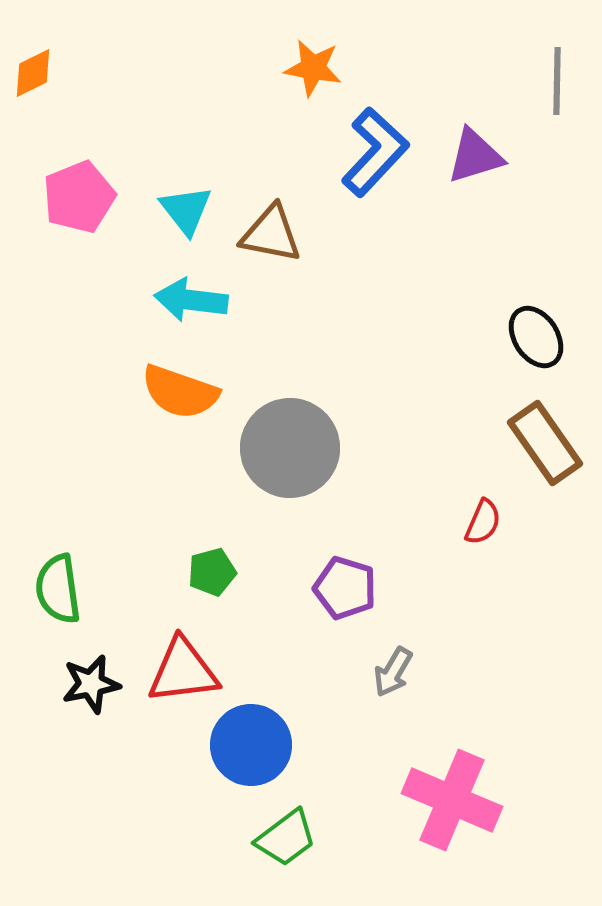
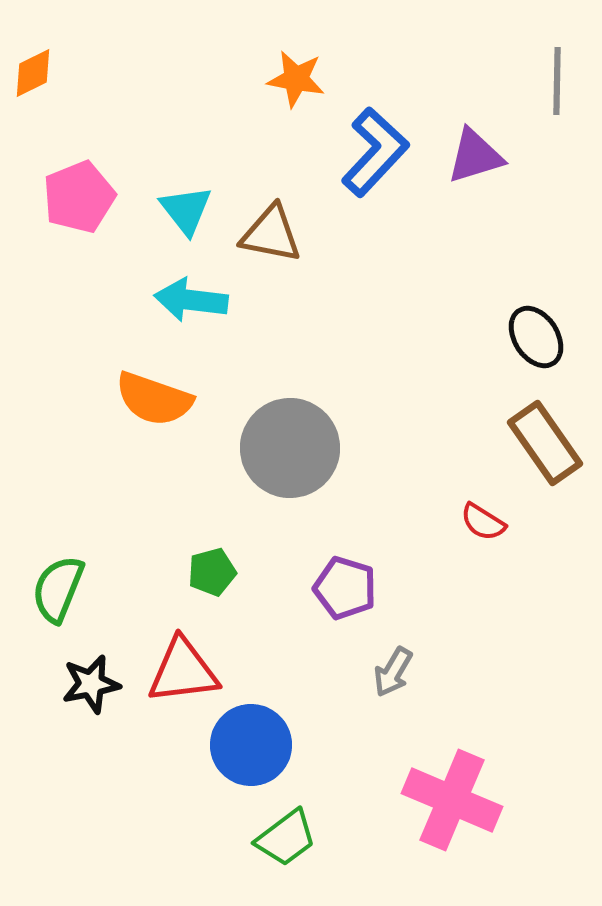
orange star: moved 17 px left, 11 px down
orange semicircle: moved 26 px left, 7 px down
red semicircle: rotated 99 degrees clockwise
green semicircle: rotated 30 degrees clockwise
